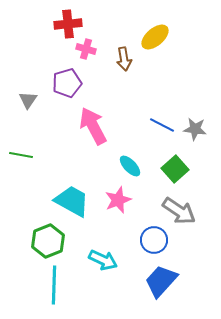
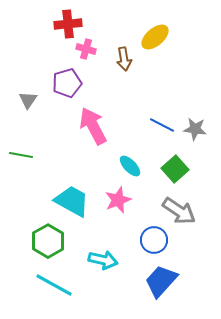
green hexagon: rotated 8 degrees counterclockwise
cyan arrow: rotated 12 degrees counterclockwise
cyan line: rotated 63 degrees counterclockwise
